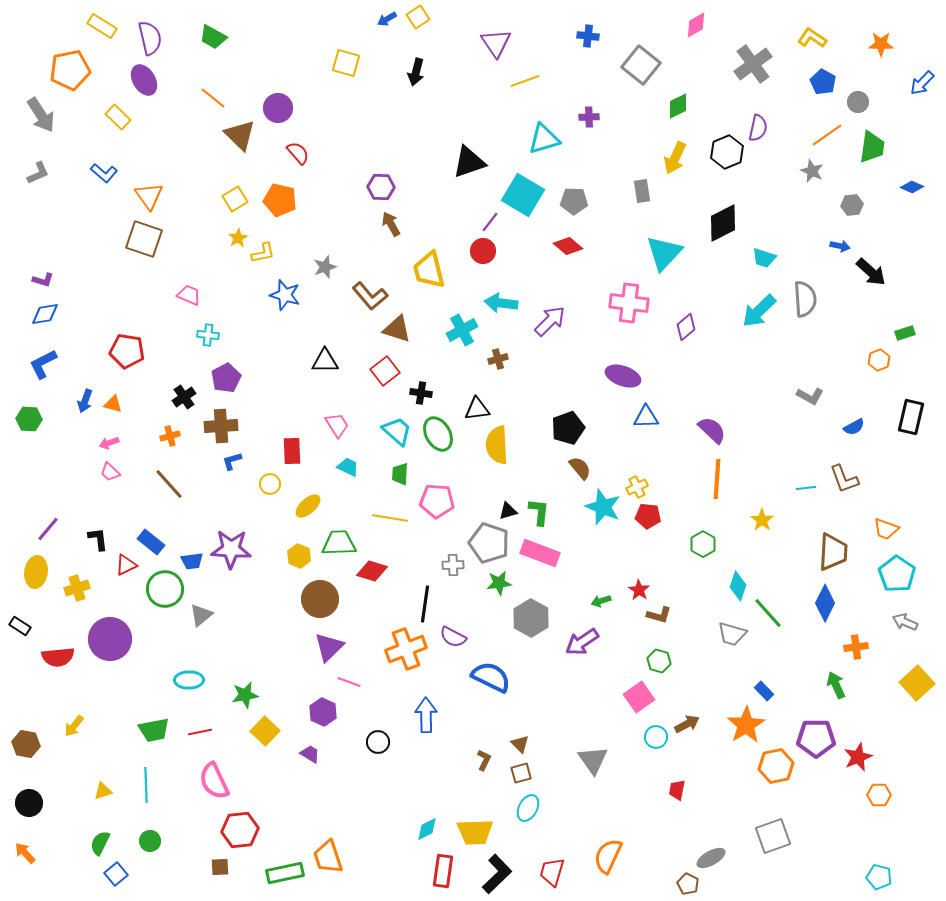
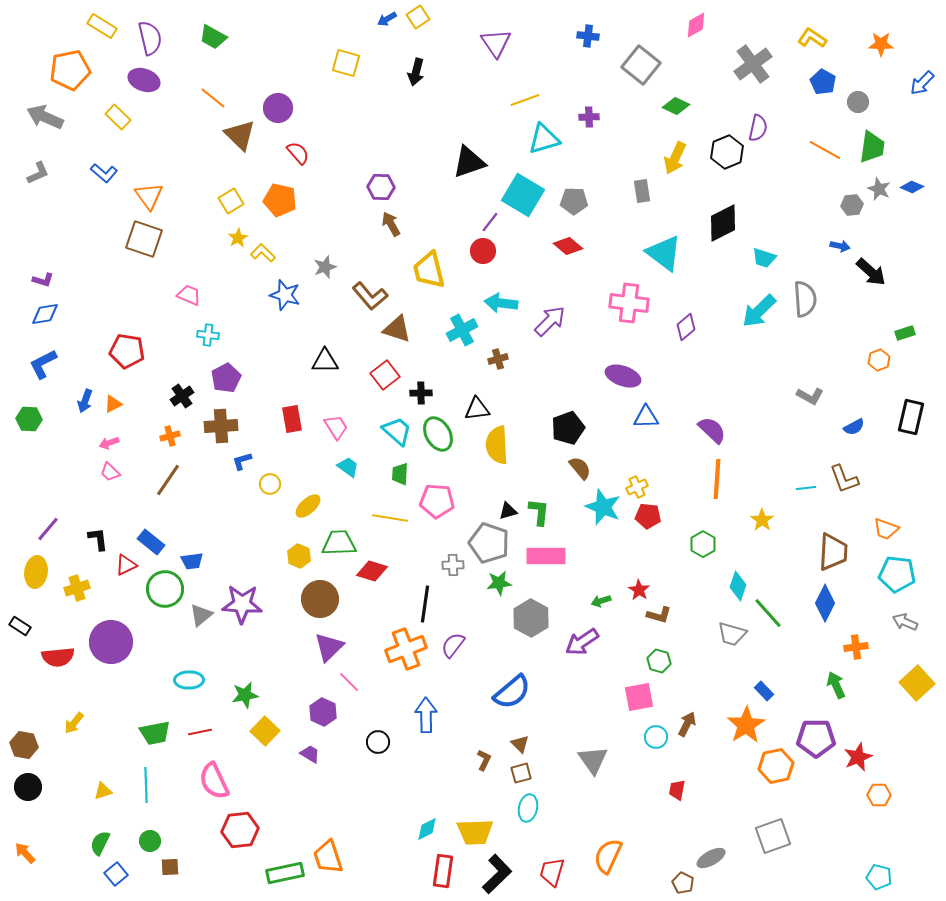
purple ellipse at (144, 80): rotated 40 degrees counterclockwise
yellow line at (525, 81): moved 19 px down
green diamond at (678, 106): moved 2 px left; rotated 52 degrees clockwise
gray arrow at (41, 115): moved 4 px right, 2 px down; rotated 147 degrees clockwise
orange line at (827, 135): moved 2 px left, 15 px down; rotated 64 degrees clockwise
gray star at (812, 171): moved 67 px right, 18 px down
yellow square at (235, 199): moved 4 px left, 2 px down
yellow L-shape at (263, 253): rotated 125 degrees counterclockwise
cyan triangle at (664, 253): rotated 36 degrees counterclockwise
red square at (385, 371): moved 4 px down
black cross at (421, 393): rotated 10 degrees counterclockwise
black cross at (184, 397): moved 2 px left, 1 px up
orange triangle at (113, 404): rotated 42 degrees counterclockwise
pink trapezoid at (337, 425): moved 1 px left, 2 px down
red rectangle at (292, 451): moved 32 px up; rotated 8 degrees counterclockwise
blue L-shape at (232, 461): moved 10 px right
cyan trapezoid at (348, 467): rotated 10 degrees clockwise
brown line at (169, 484): moved 1 px left, 4 px up; rotated 76 degrees clockwise
purple star at (231, 549): moved 11 px right, 55 px down
pink rectangle at (540, 553): moved 6 px right, 3 px down; rotated 21 degrees counterclockwise
cyan pentagon at (897, 574): rotated 27 degrees counterclockwise
purple semicircle at (453, 637): moved 8 px down; rotated 100 degrees clockwise
purple circle at (110, 639): moved 1 px right, 3 px down
blue semicircle at (491, 677): moved 21 px right, 15 px down; rotated 114 degrees clockwise
pink line at (349, 682): rotated 25 degrees clockwise
pink square at (639, 697): rotated 24 degrees clockwise
brown arrow at (687, 724): rotated 35 degrees counterclockwise
yellow arrow at (74, 726): moved 3 px up
green trapezoid at (154, 730): moved 1 px right, 3 px down
brown hexagon at (26, 744): moved 2 px left, 1 px down
black circle at (29, 803): moved 1 px left, 16 px up
cyan ellipse at (528, 808): rotated 16 degrees counterclockwise
brown square at (220, 867): moved 50 px left
brown pentagon at (688, 884): moved 5 px left, 1 px up
